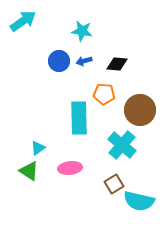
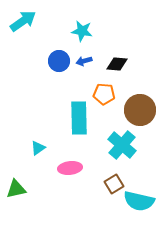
green triangle: moved 13 px left, 18 px down; rotated 45 degrees counterclockwise
